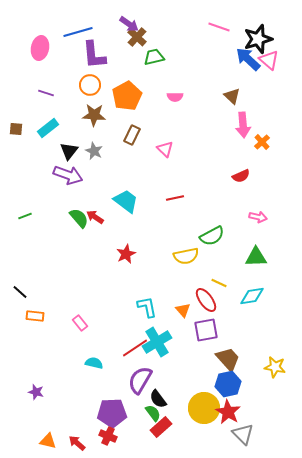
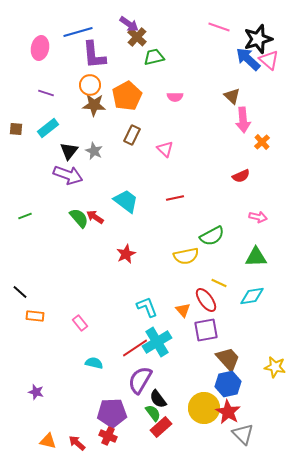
brown star at (94, 115): moved 10 px up
pink arrow at (243, 125): moved 5 px up
cyan L-shape at (147, 307): rotated 10 degrees counterclockwise
